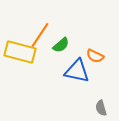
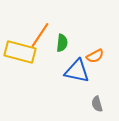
green semicircle: moved 1 px right, 2 px up; rotated 42 degrees counterclockwise
orange semicircle: rotated 54 degrees counterclockwise
gray semicircle: moved 4 px left, 4 px up
